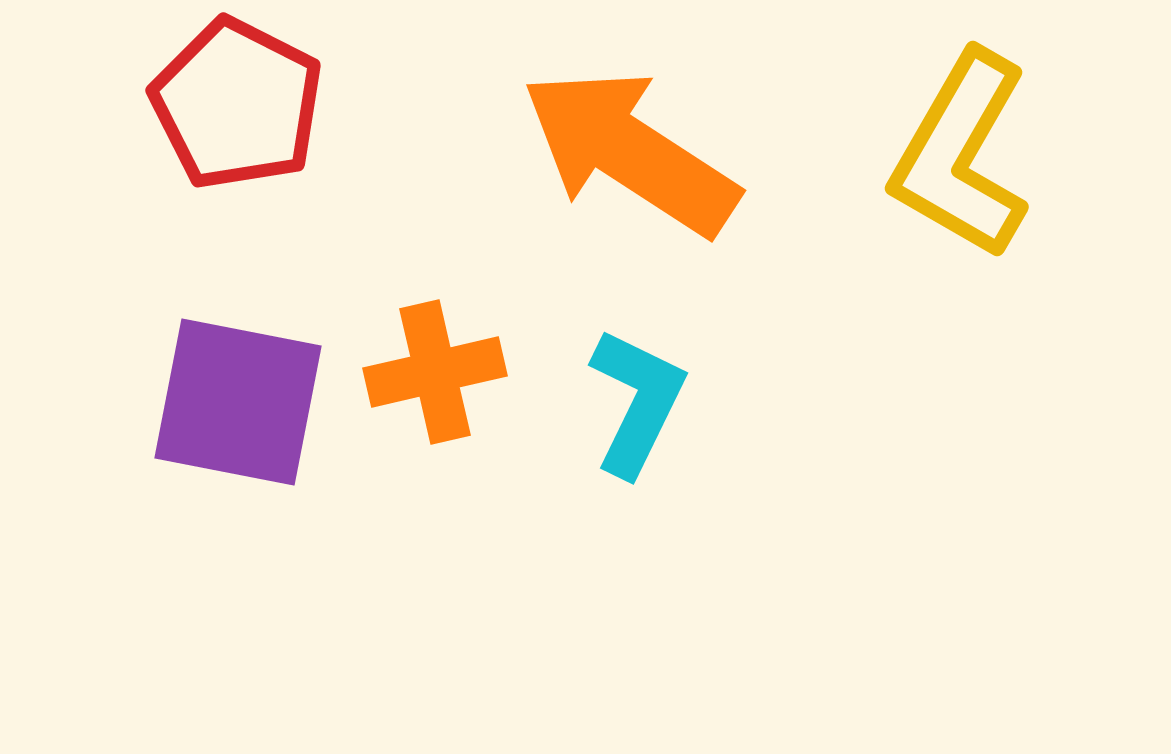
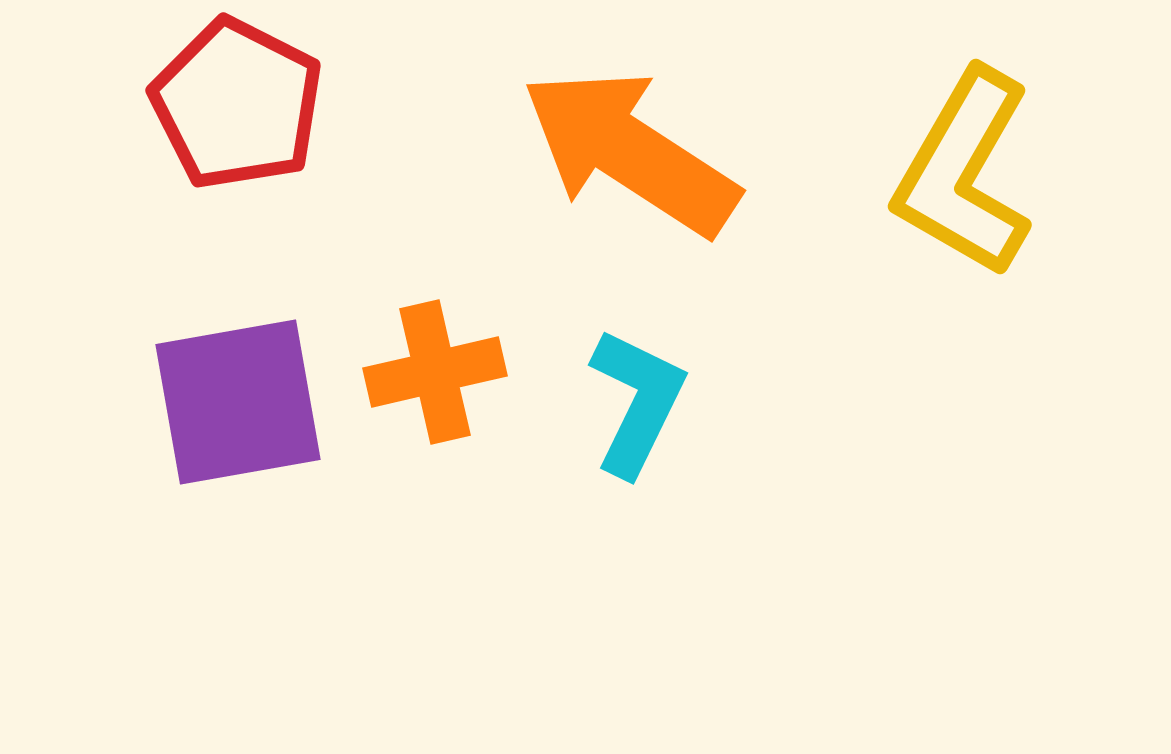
yellow L-shape: moved 3 px right, 18 px down
purple square: rotated 21 degrees counterclockwise
